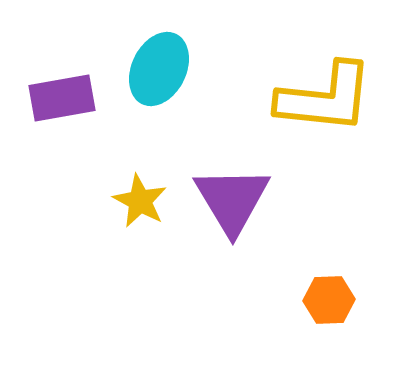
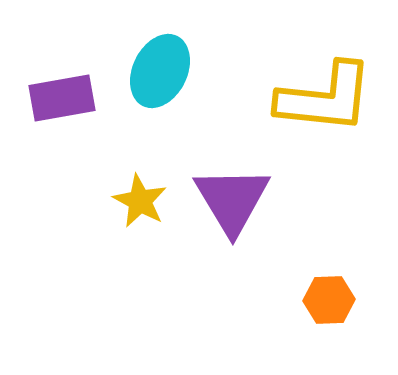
cyan ellipse: moved 1 px right, 2 px down
